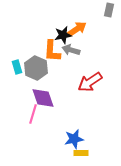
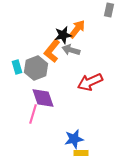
orange arrow: rotated 18 degrees counterclockwise
orange L-shape: rotated 35 degrees clockwise
gray hexagon: rotated 15 degrees clockwise
red arrow: rotated 10 degrees clockwise
